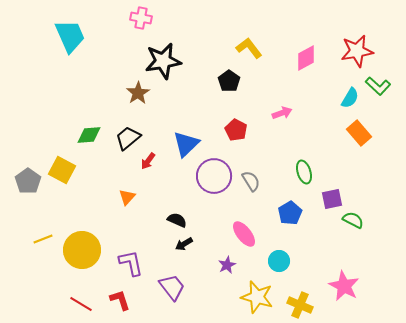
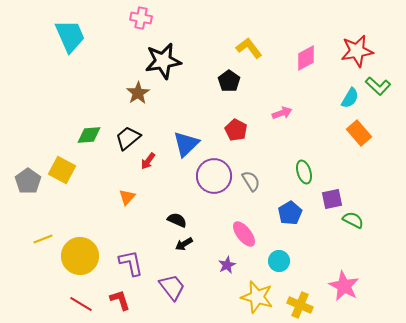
yellow circle: moved 2 px left, 6 px down
